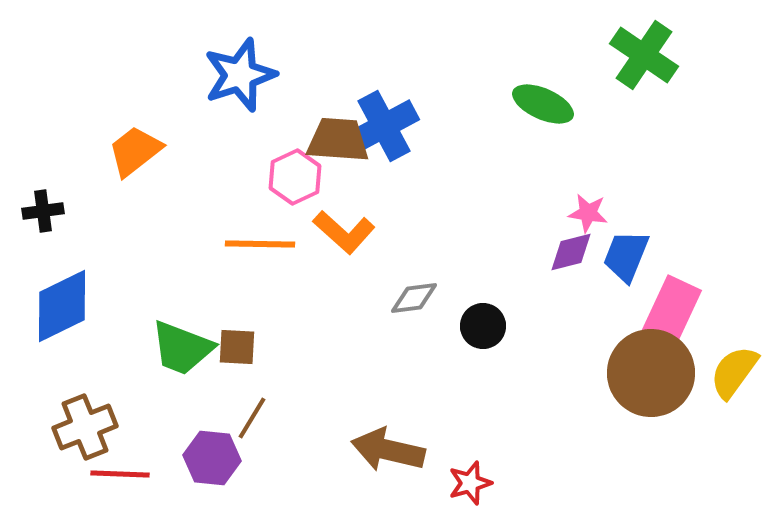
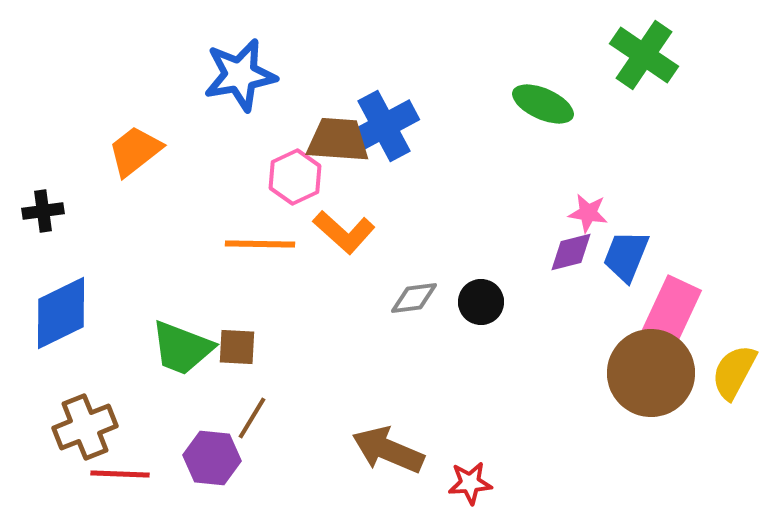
blue star: rotated 8 degrees clockwise
blue diamond: moved 1 px left, 7 px down
black circle: moved 2 px left, 24 px up
yellow semicircle: rotated 8 degrees counterclockwise
brown arrow: rotated 10 degrees clockwise
red star: rotated 12 degrees clockwise
